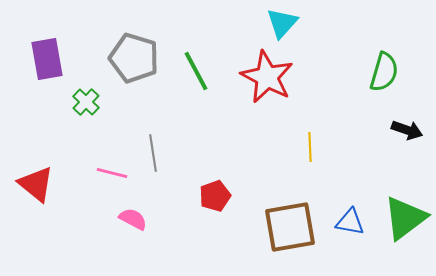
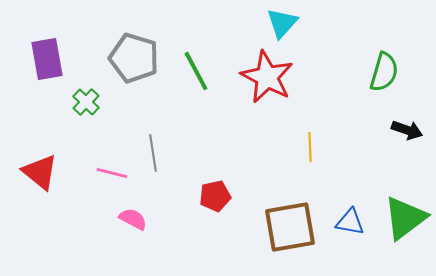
red triangle: moved 4 px right, 12 px up
red pentagon: rotated 8 degrees clockwise
